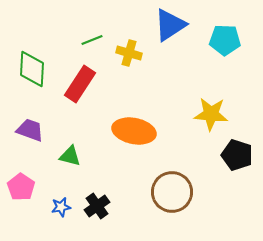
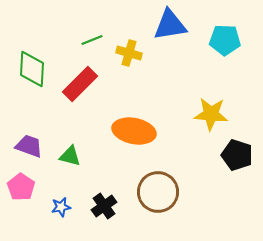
blue triangle: rotated 24 degrees clockwise
red rectangle: rotated 12 degrees clockwise
purple trapezoid: moved 1 px left, 16 px down
brown circle: moved 14 px left
black cross: moved 7 px right
